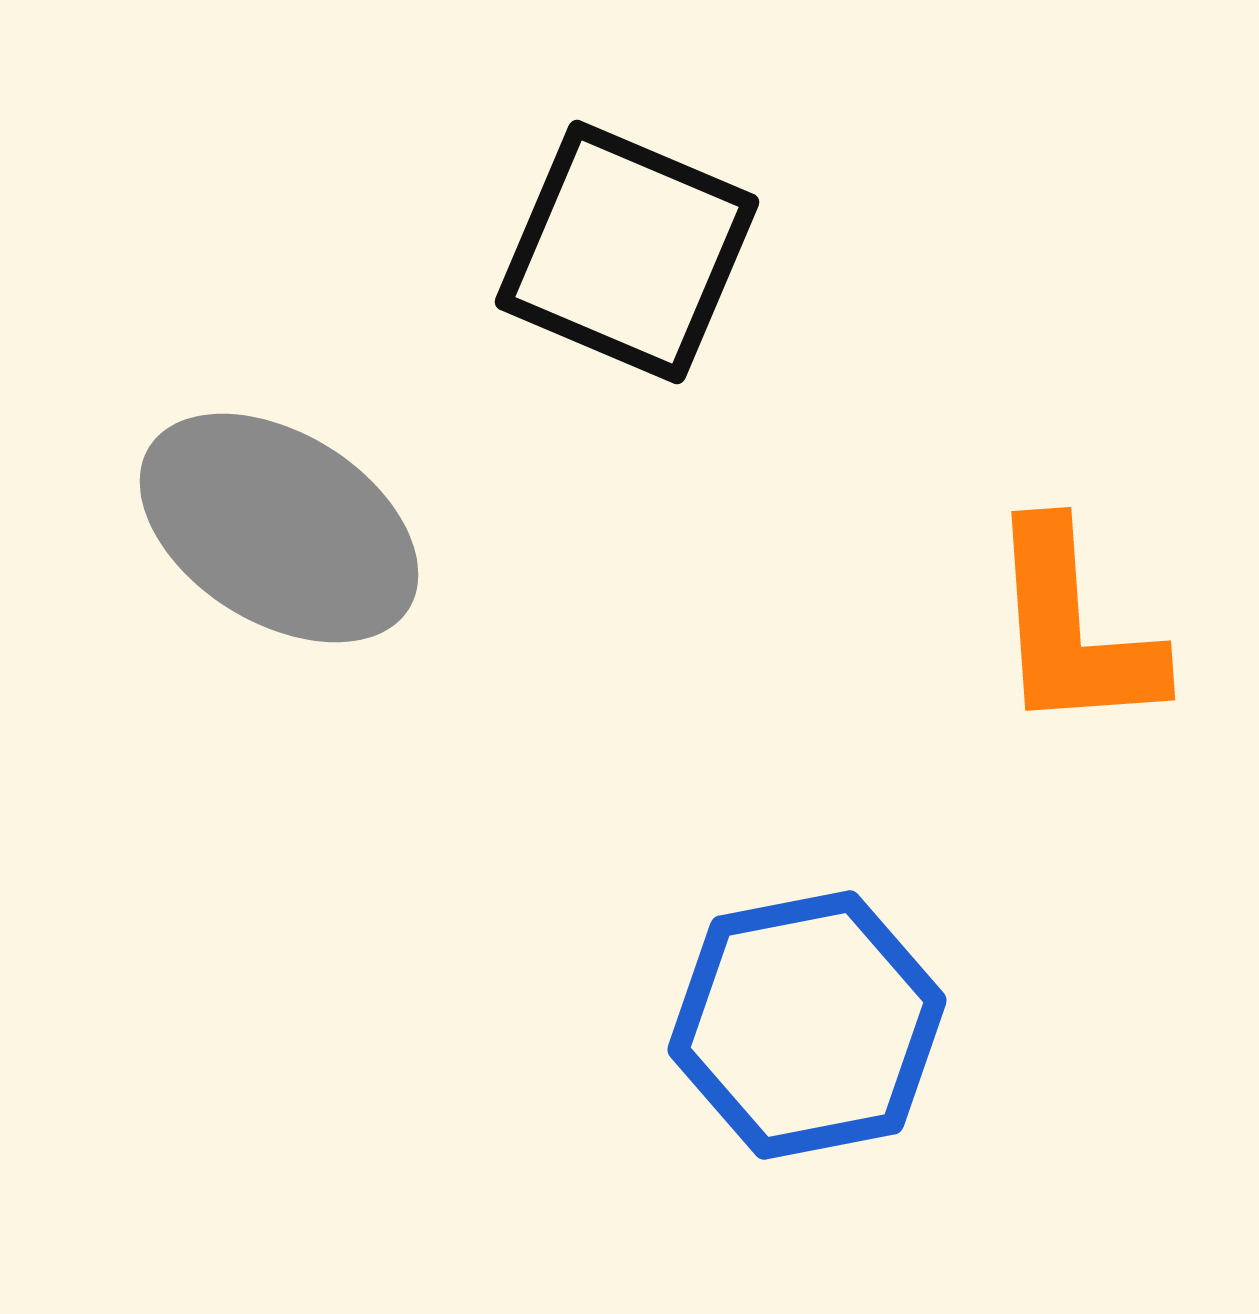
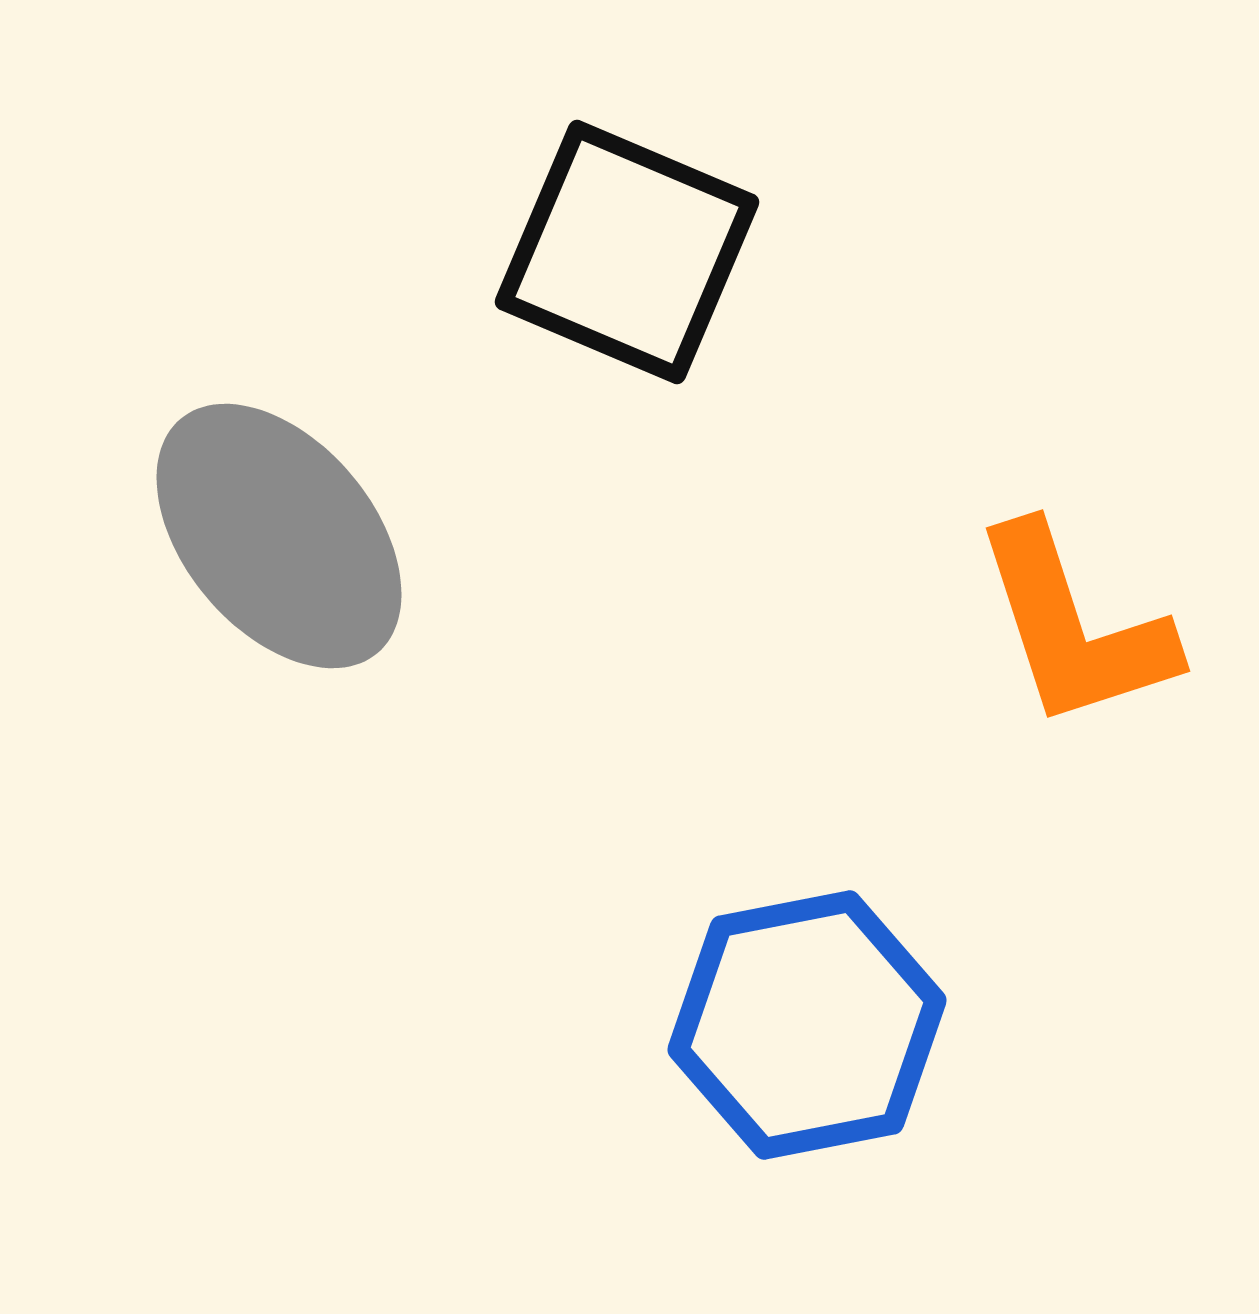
gray ellipse: moved 8 px down; rotated 18 degrees clockwise
orange L-shape: moved 1 px right, 2 px up; rotated 14 degrees counterclockwise
